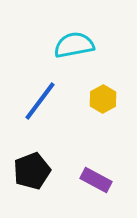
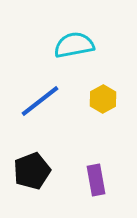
blue line: rotated 15 degrees clockwise
purple rectangle: rotated 52 degrees clockwise
